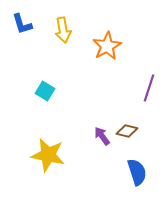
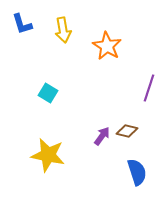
orange star: rotated 12 degrees counterclockwise
cyan square: moved 3 px right, 2 px down
purple arrow: rotated 72 degrees clockwise
